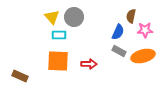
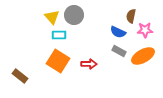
gray circle: moved 2 px up
blue semicircle: rotated 91 degrees clockwise
orange ellipse: rotated 15 degrees counterclockwise
orange square: rotated 30 degrees clockwise
brown rectangle: rotated 14 degrees clockwise
